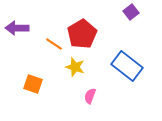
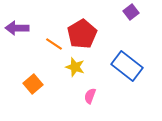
orange square: rotated 30 degrees clockwise
